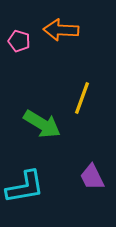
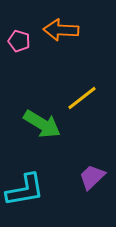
yellow line: rotated 32 degrees clockwise
purple trapezoid: rotated 72 degrees clockwise
cyan L-shape: moved 3 px down
